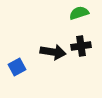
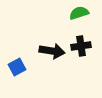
black arrow: moved 1 px left, 1 px up
